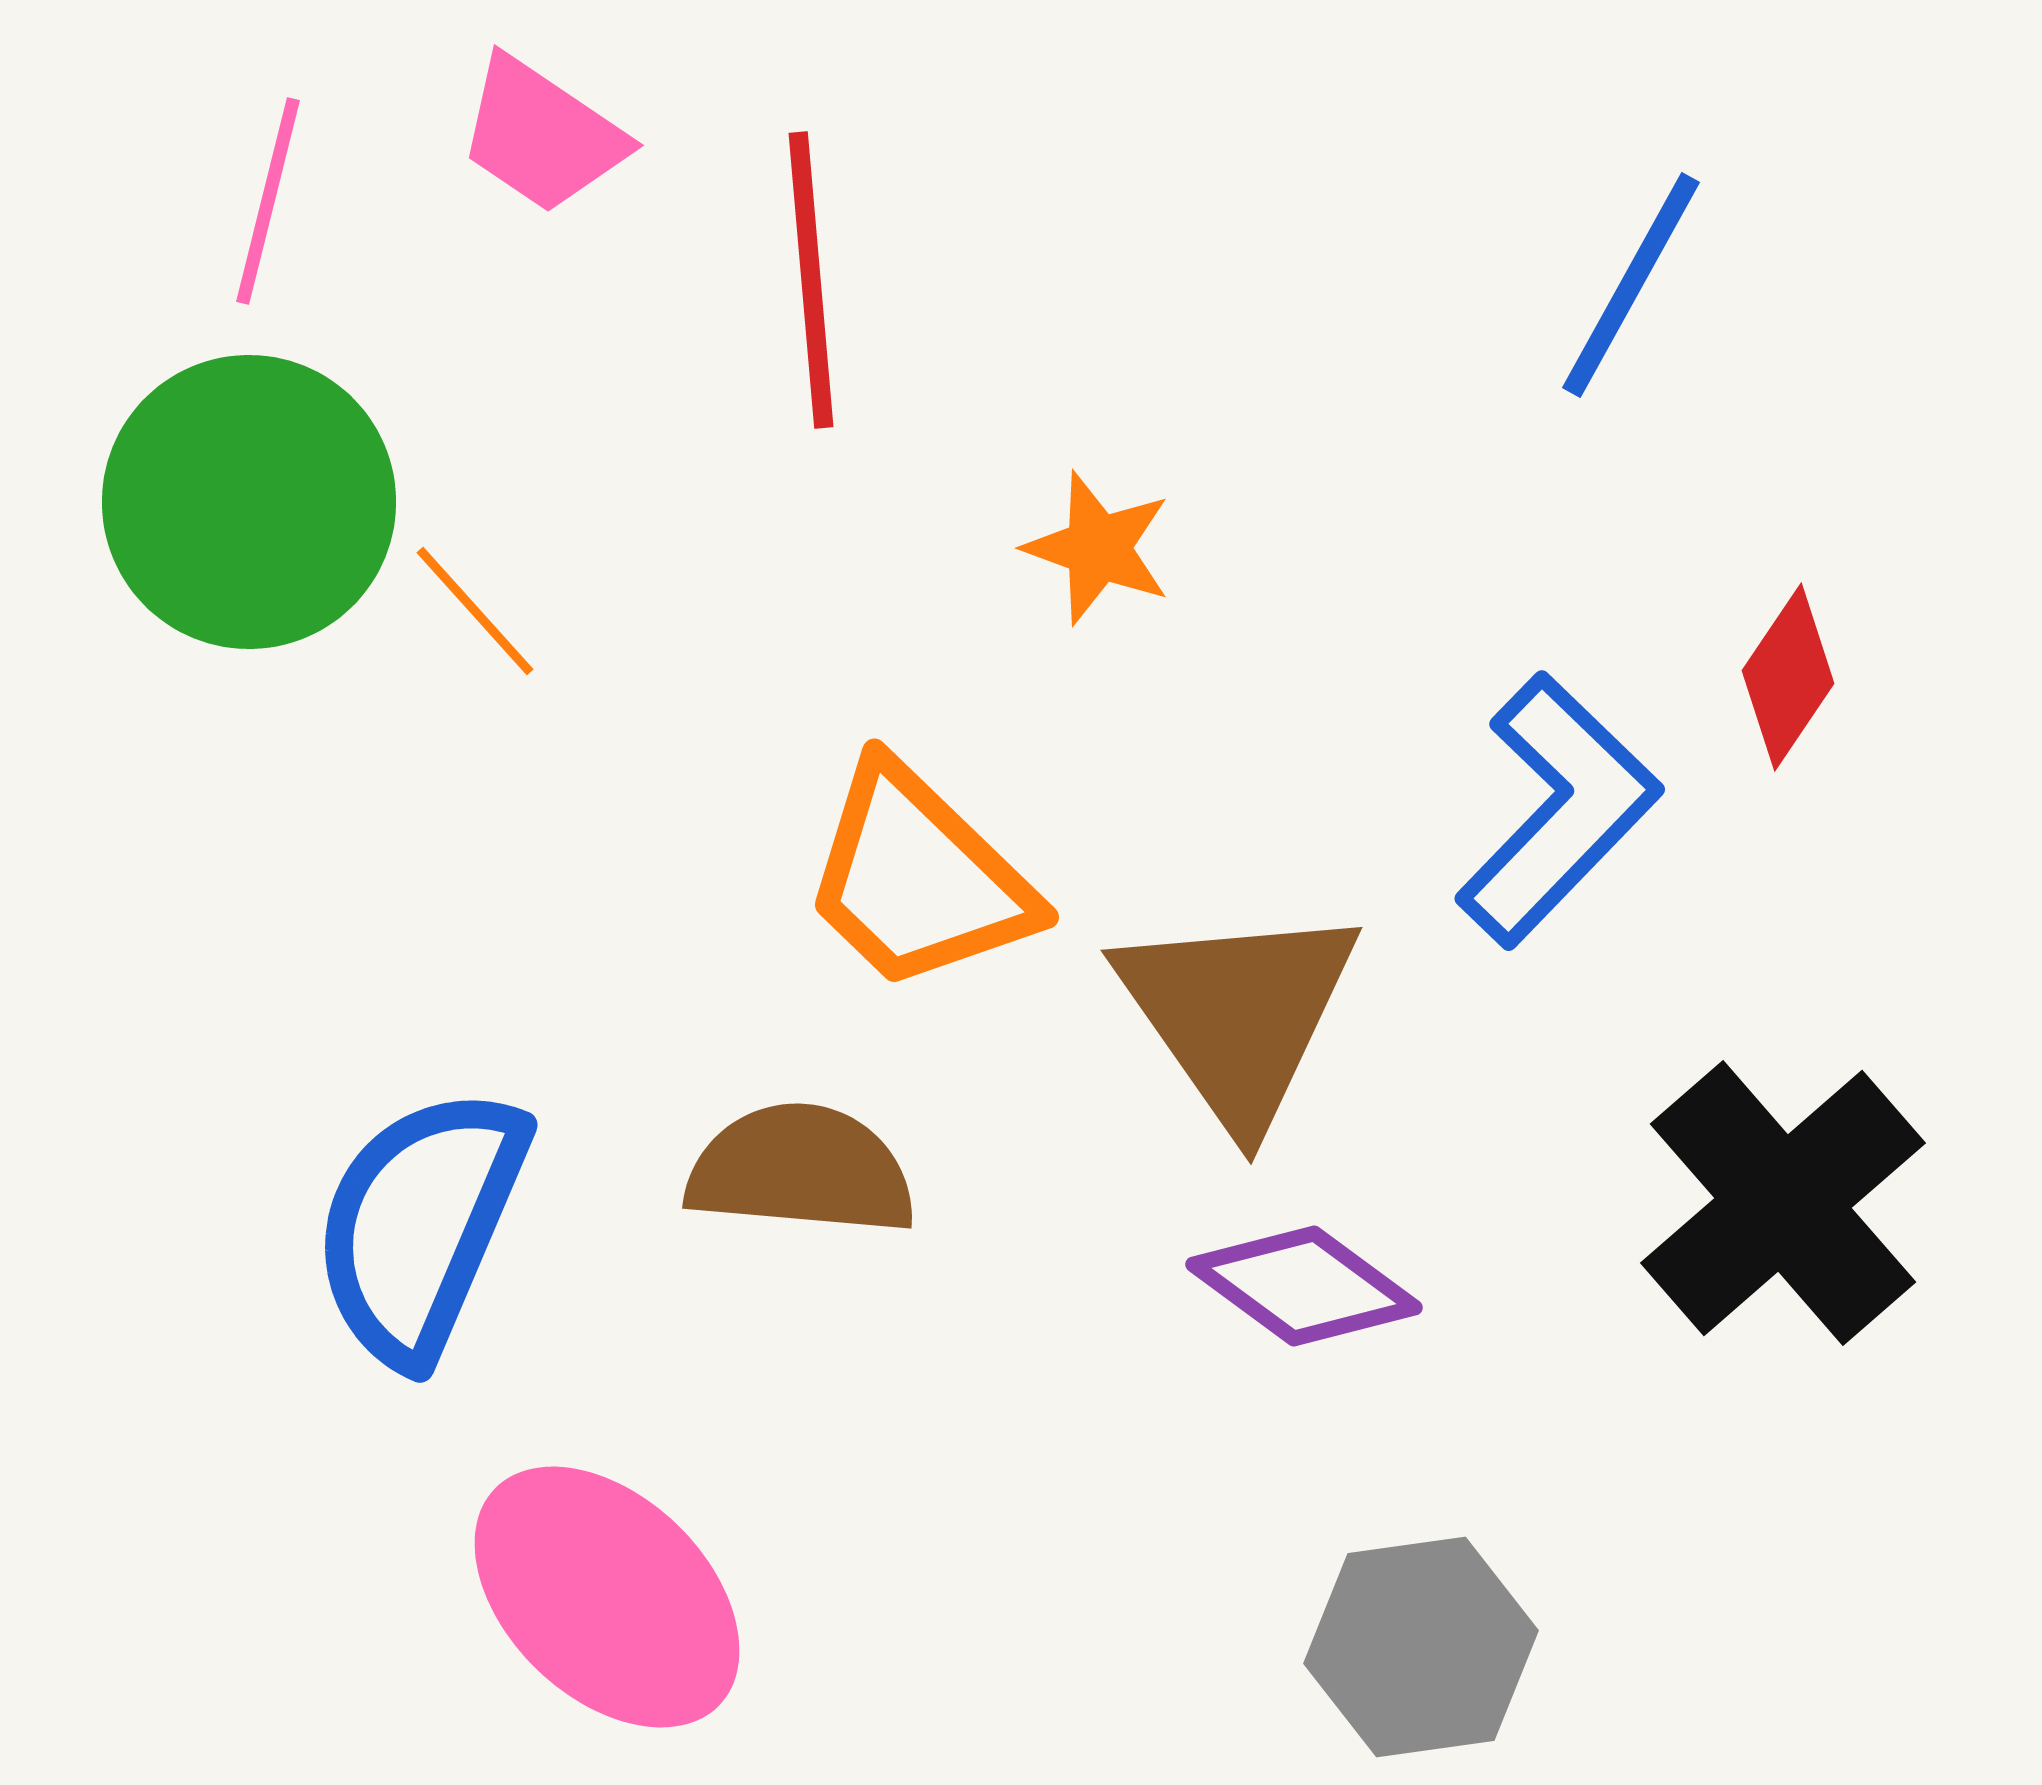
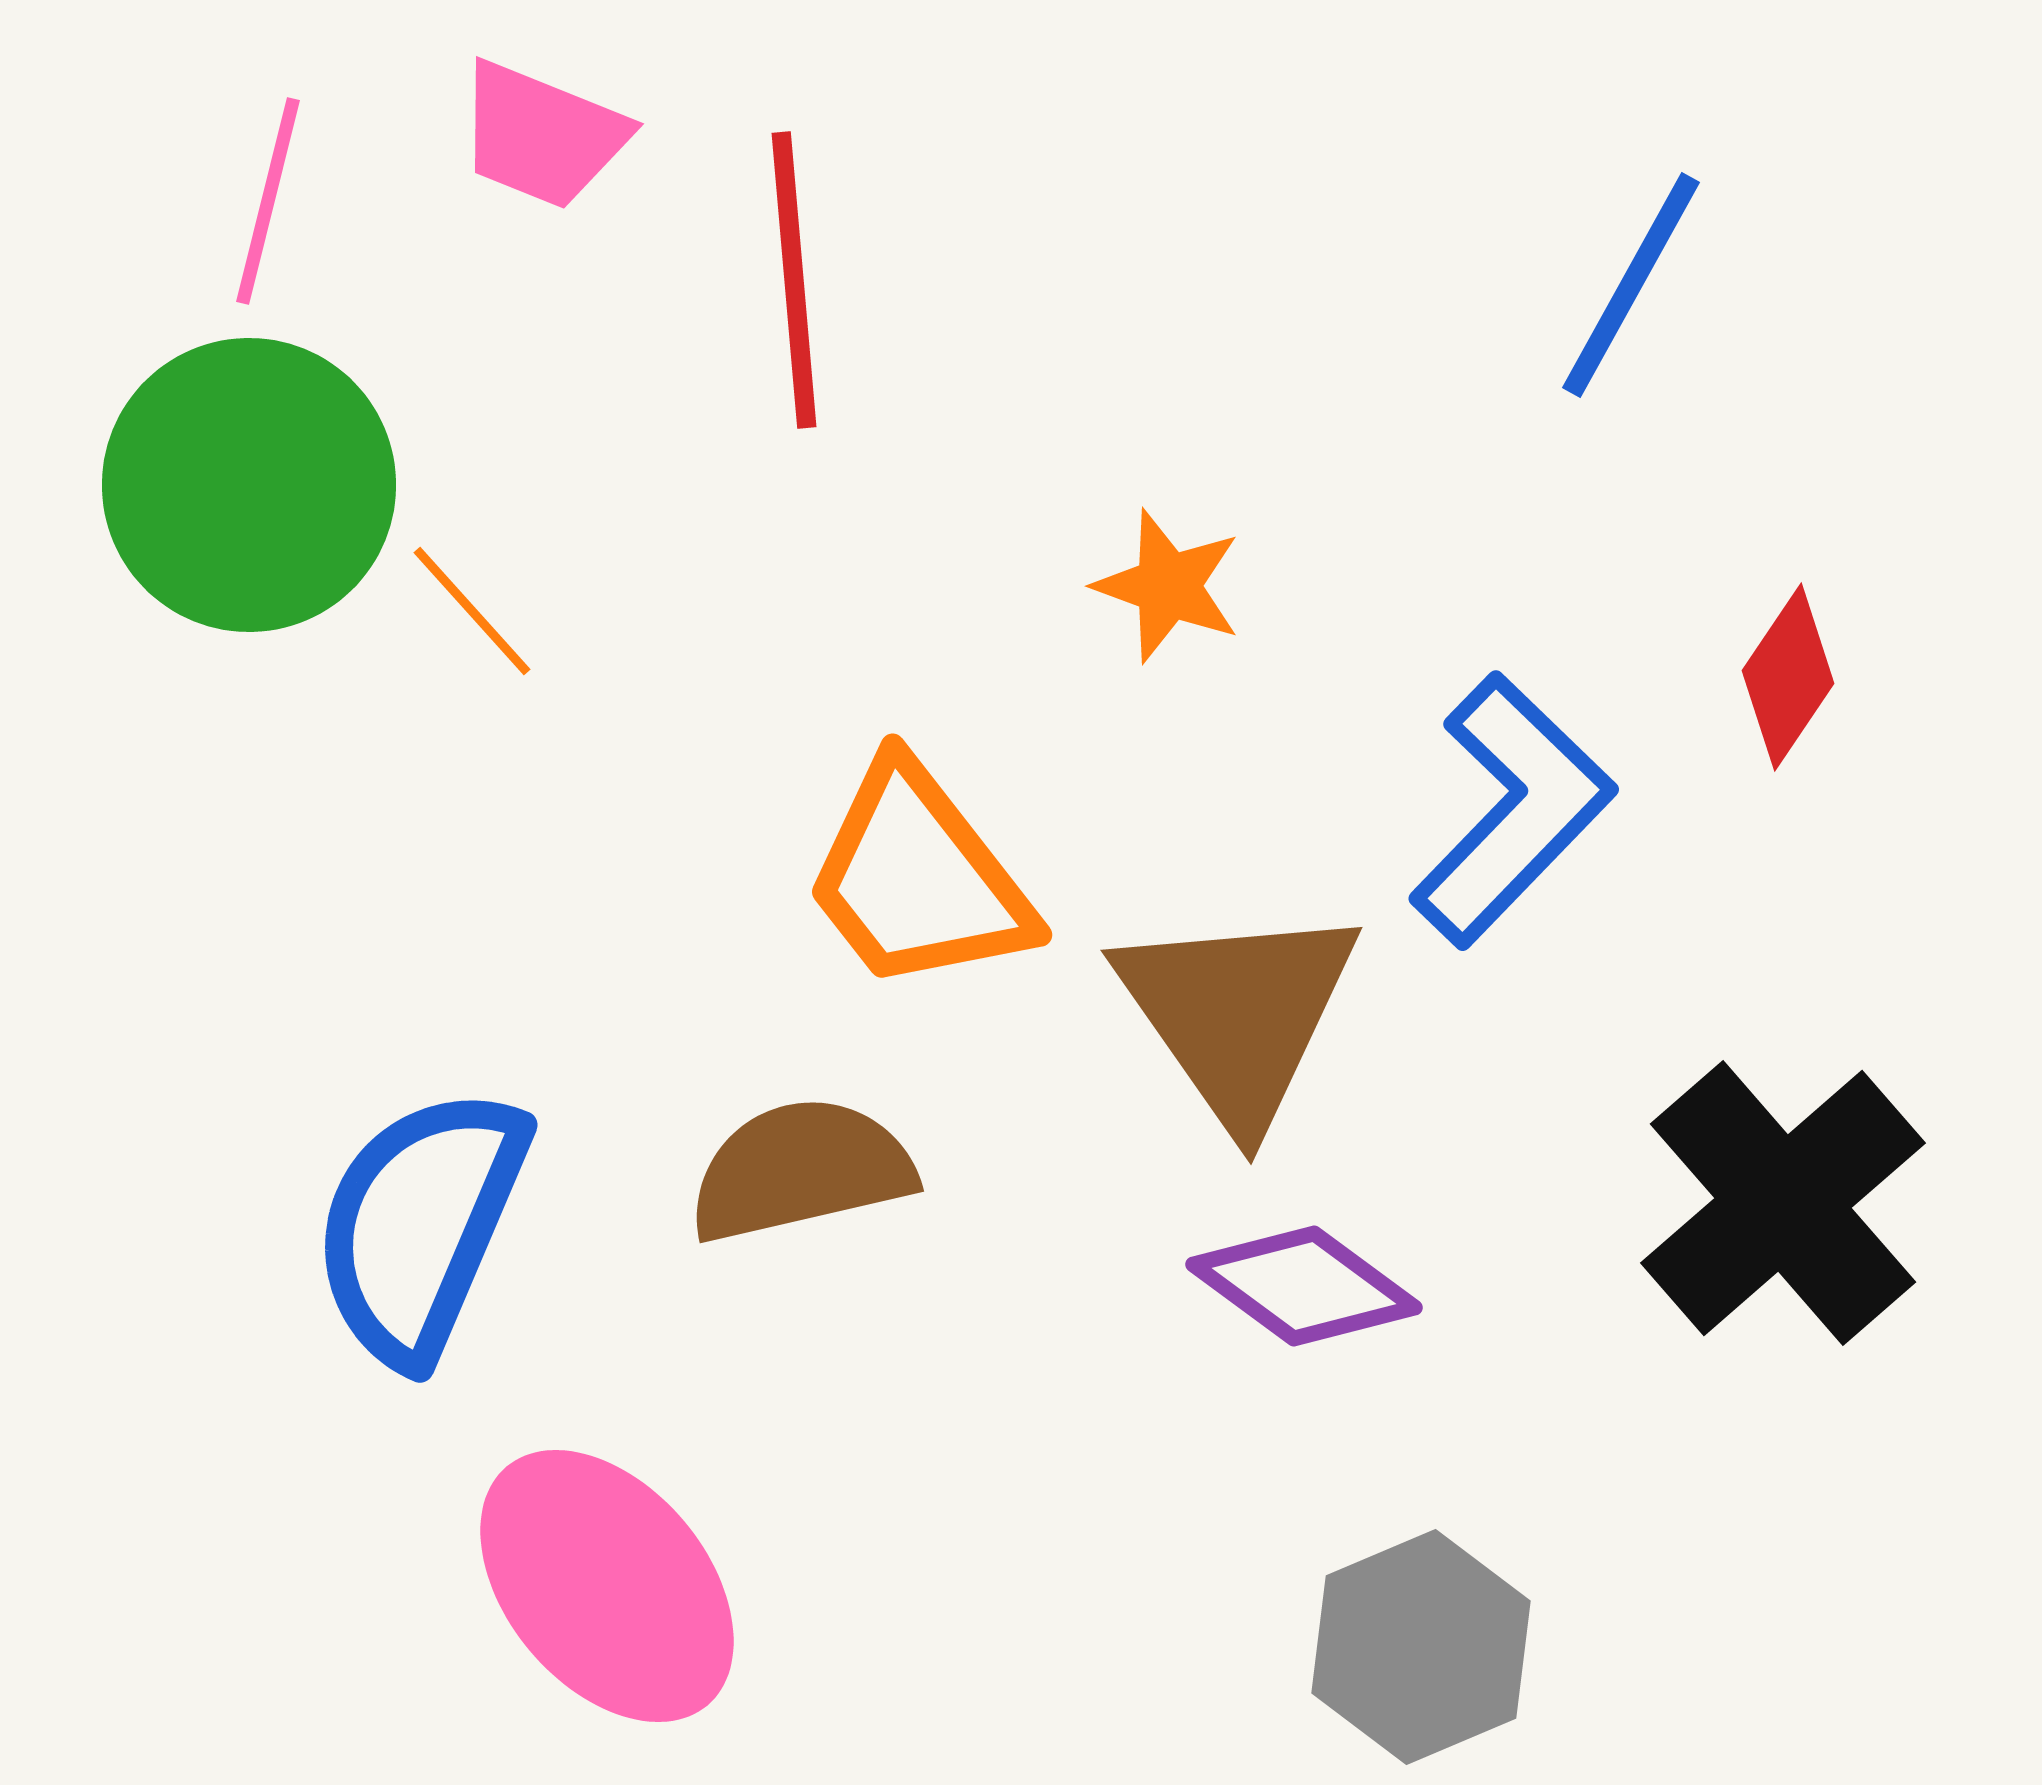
pink trapezoid: rotated 12 degrees counterclockwise
red line: moved 17 px left
green circle: moved 17 px up
orange star: moved 70 px right, 38 px down
orange line: moved 3 px left
blue L-shape: moved 46 px left
orange trapezoid: rotated 8 degrees clockwise
brown semicircle: rotated 18 degrees counterclockwise
pink ellipse: moved 11 px up; rotated 6 degrees clockwise
gray hexagon: rotated 15 degrees counterclockwise
